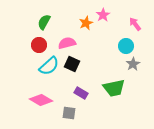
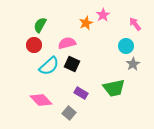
green semicircle: moved 4 px left, 3 px down
red circle: moved 5 px left
pink diamond: rotated 15 degrees clockwise
gray square: rotated 32 degrees clockwise
